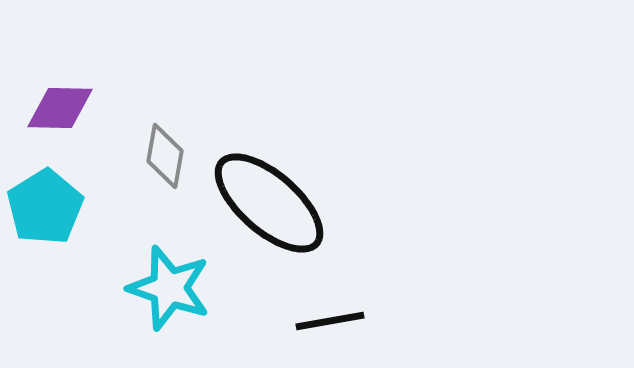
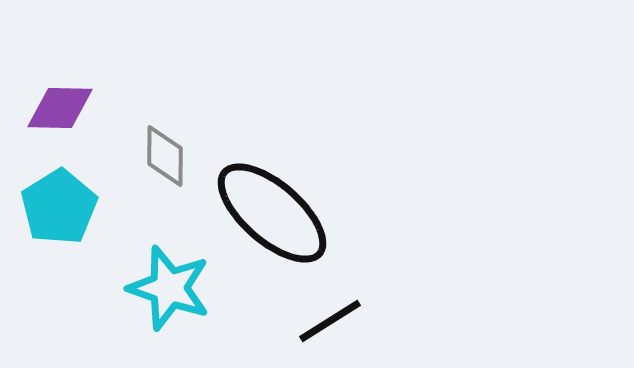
gray diamond: rotated 10 degrees counterclockwise
black ellipse: moved 3 px right, 10 px down
cyan pentagon: moved 14 px right
black line: rotated 22 degrees counterclockwise
